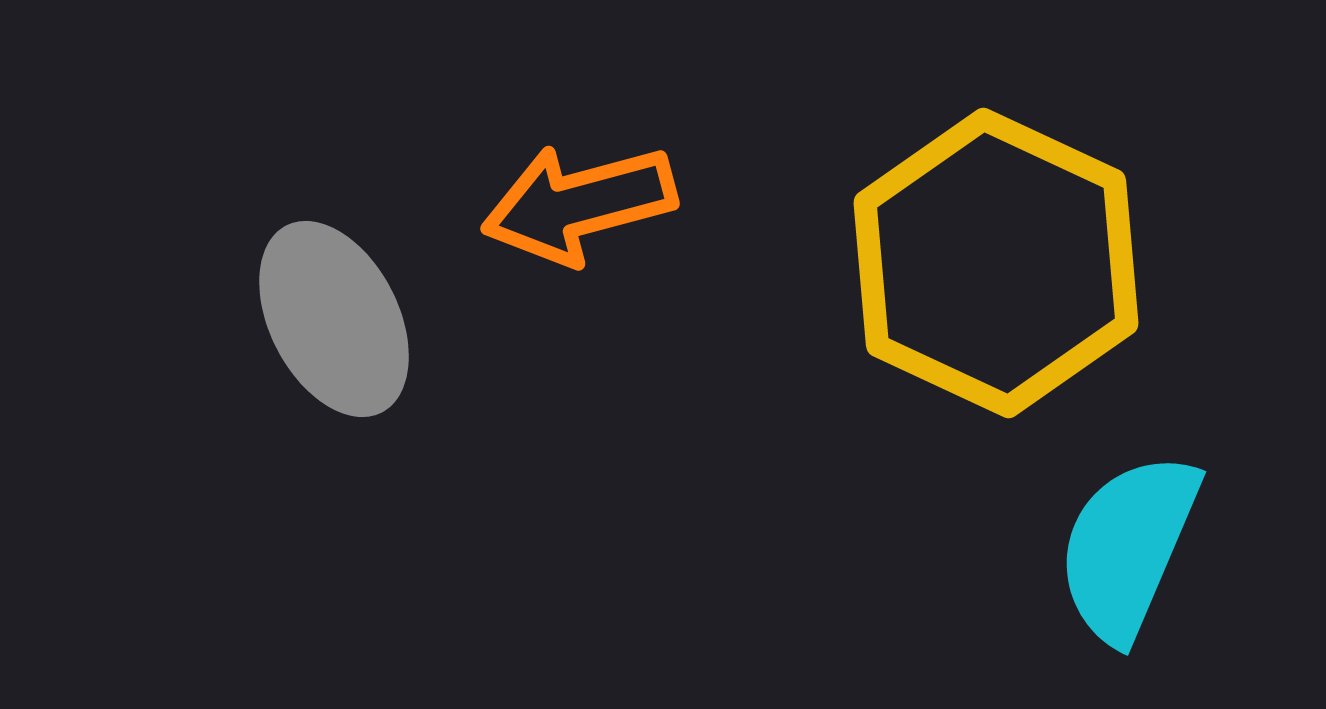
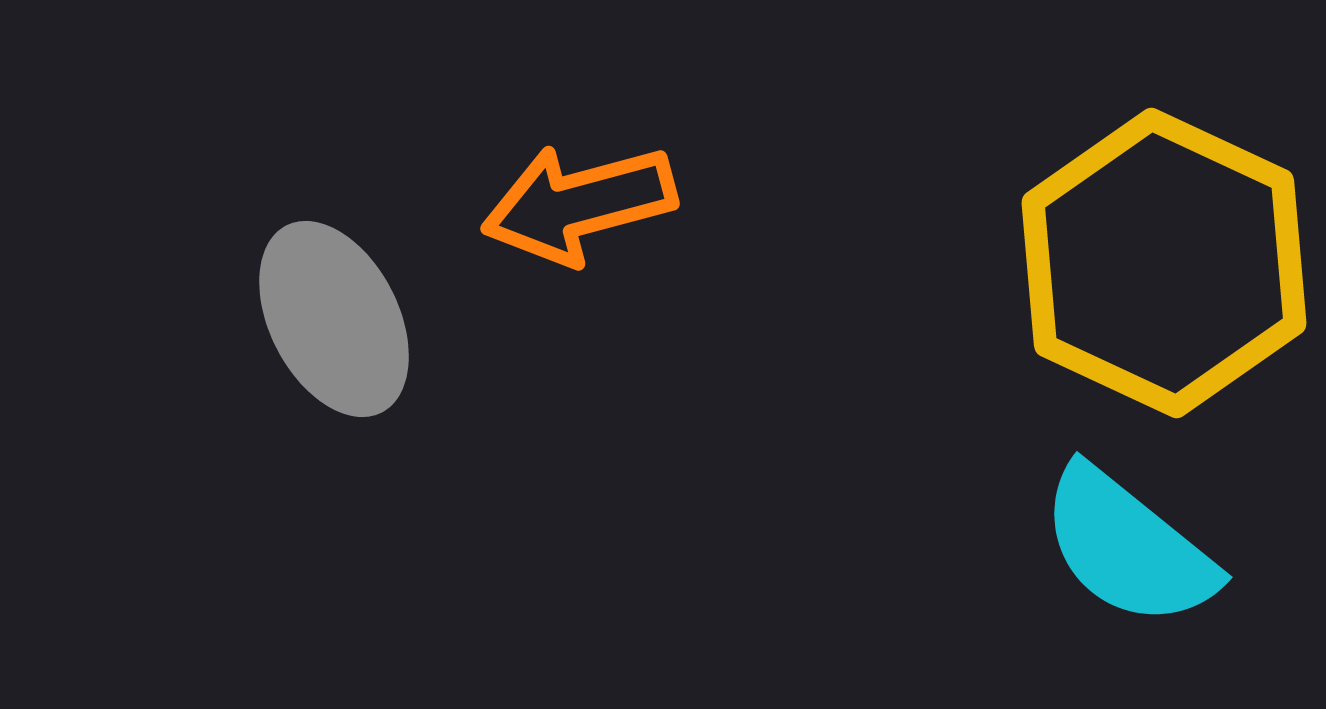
yellow hexagon: moved 168 px right
cyan semicircle: rotated 74 degrees counterclockwise
